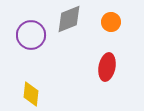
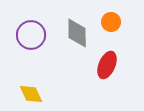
gray diamond: moved 8 px right, 14 px down; rotated 68 degrees counterclockwise
red ellipse: moved 2 px up; rotated 12 degrees clockwise
yellow diamond: rotated 30 degrees counterclockwise
